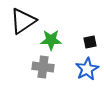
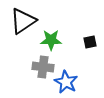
blue star: moved 21 px left, 13 px down; rotated 15 degrees counterclockwise
